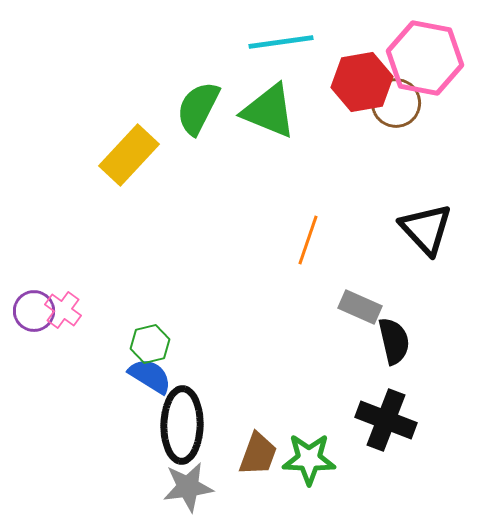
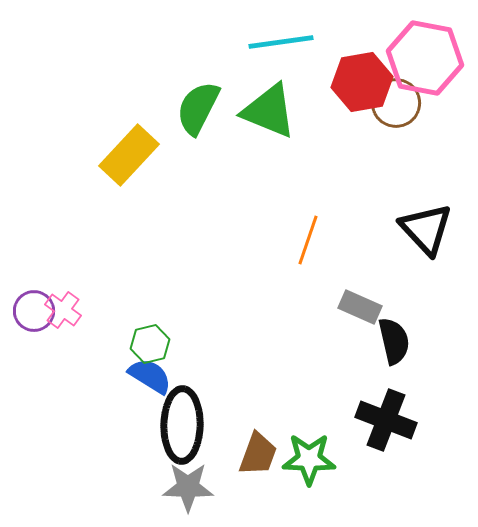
gray star: rotated 9 degrees clockwise
